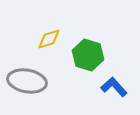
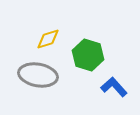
yellow diamond: moved 1 px left
gray ellipse: moved 11 px right, 6 px up
